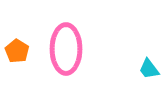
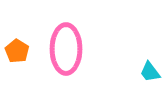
cyan trapezoid: moved 1 px right, 3 px down
